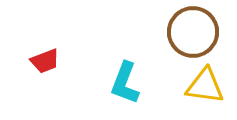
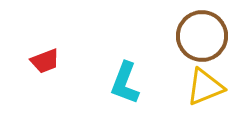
brown circle: moved 9 px right, 4 px down
yellow triangle: moved 1 px down; rotated 30 degrees counterclockwise
